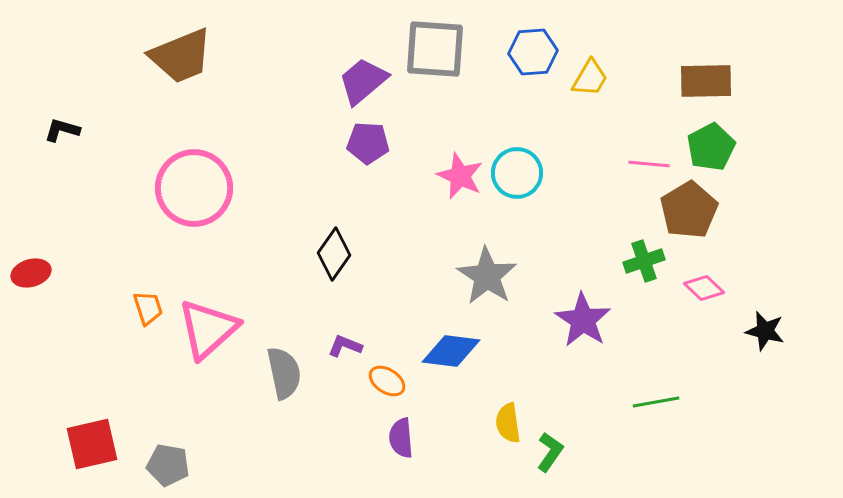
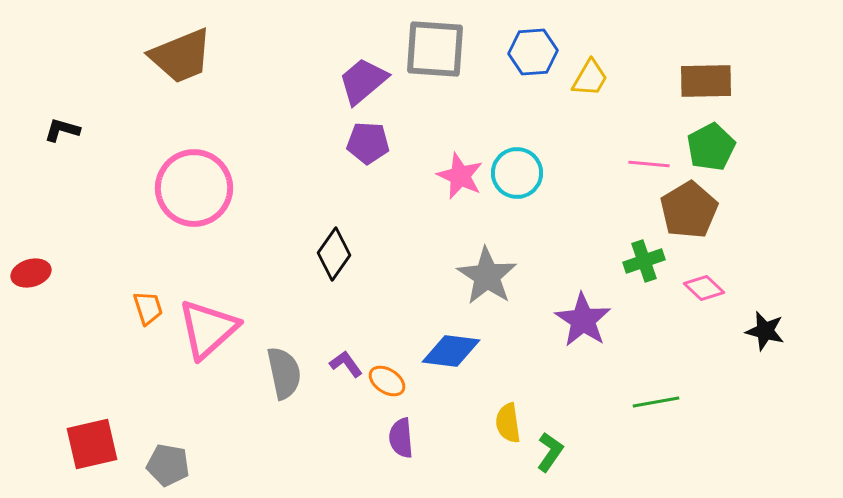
purple L-shape: moved 1 px right, 18 px down; rotated 32 degrees clockwise
